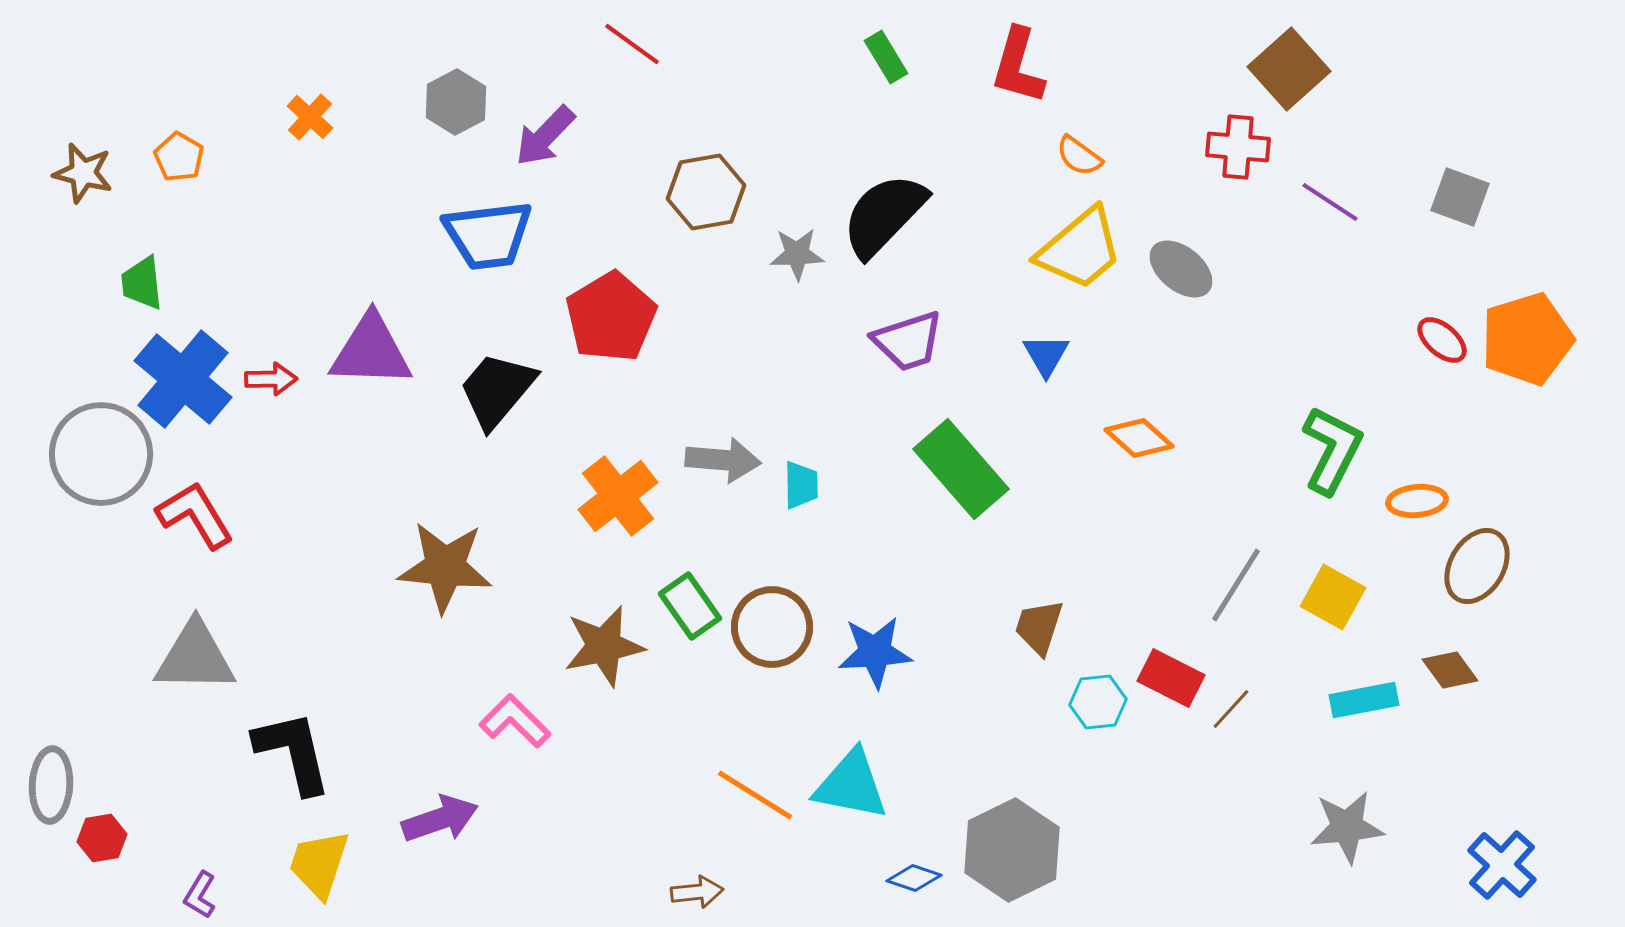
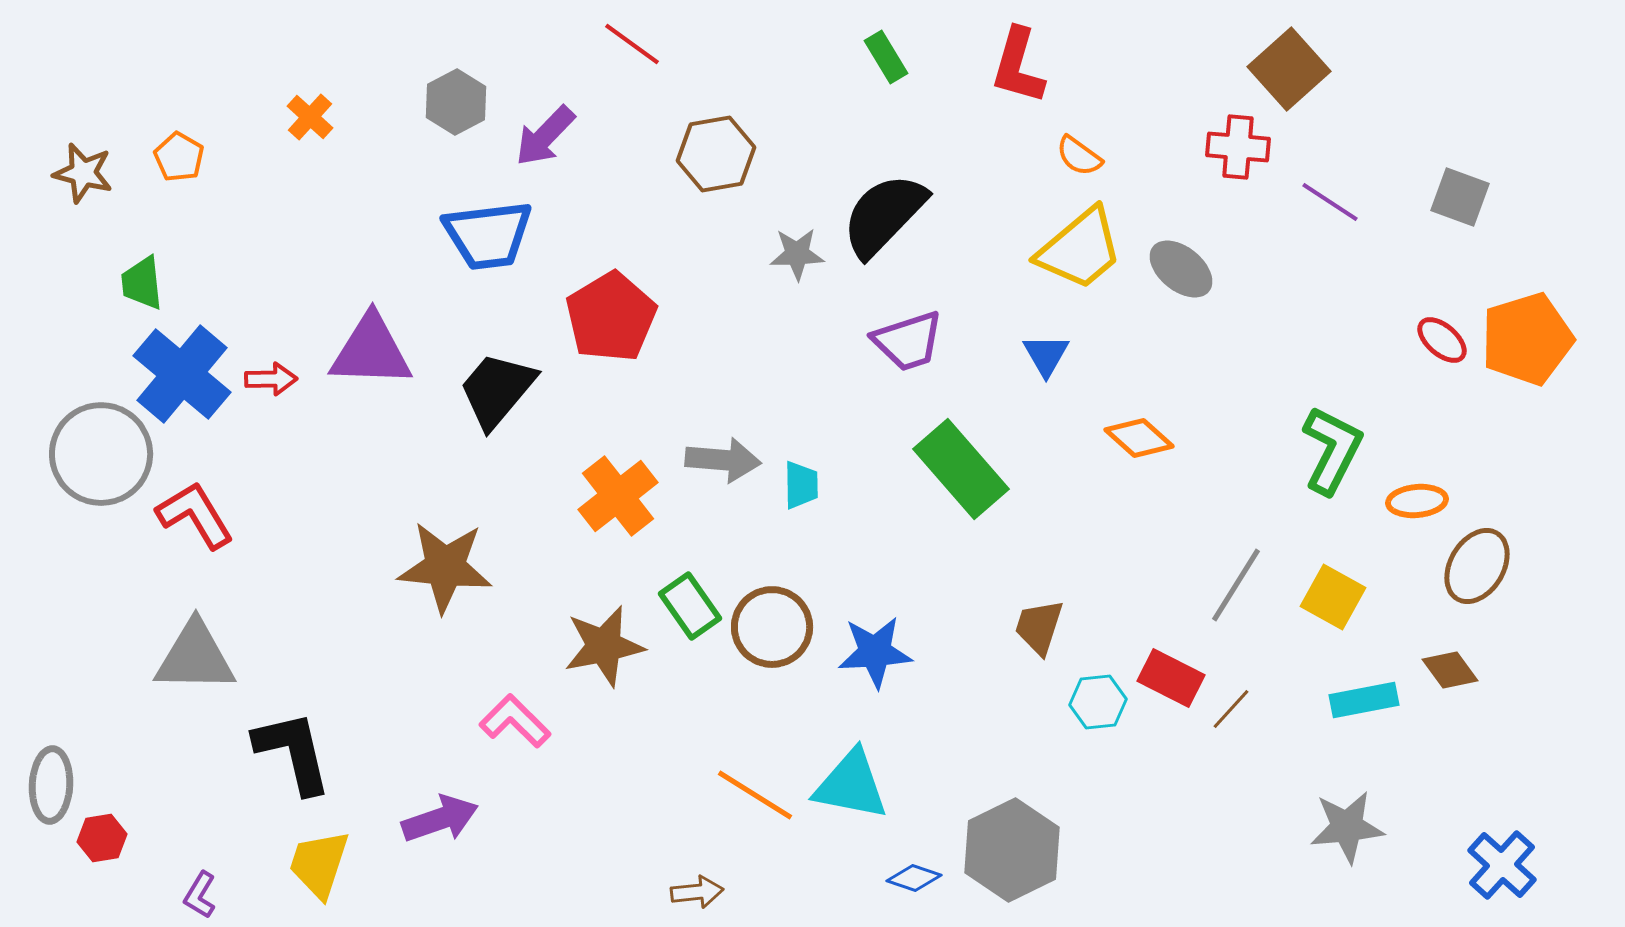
brown hexagon at (706, 192): moved 10 px right, 38 px up
blue cross at (183, 379): moved 1 px left, 5 px up
